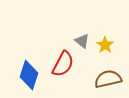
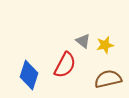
gray triangle: moved 1 px right
yellow star: rotated 24 degrees clockwise
red semicircle: moved 2 px right, 1 px down
